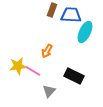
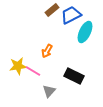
brown rectangle: rotated 32 degrees clockwise
blue trapezoid: rotated 30 degrees counterclockwise
